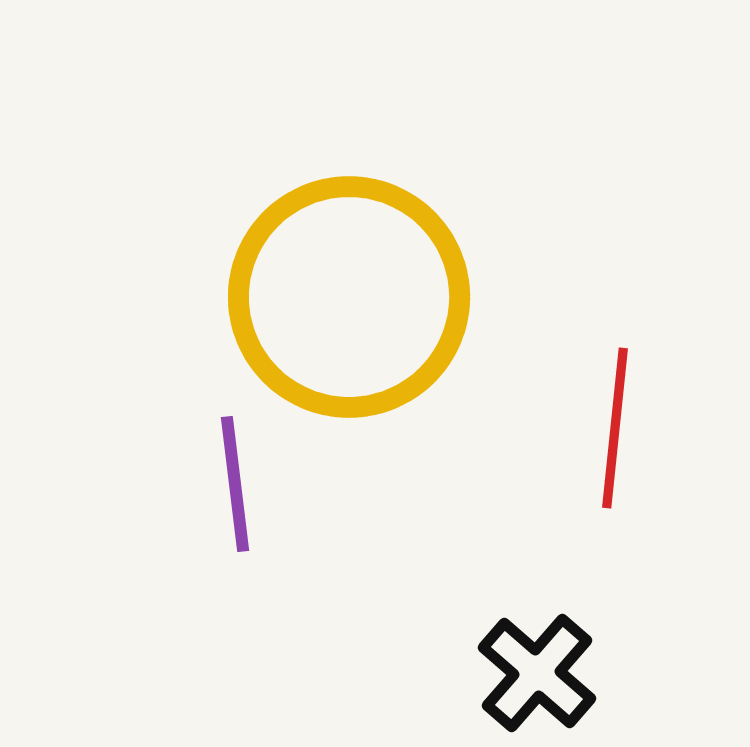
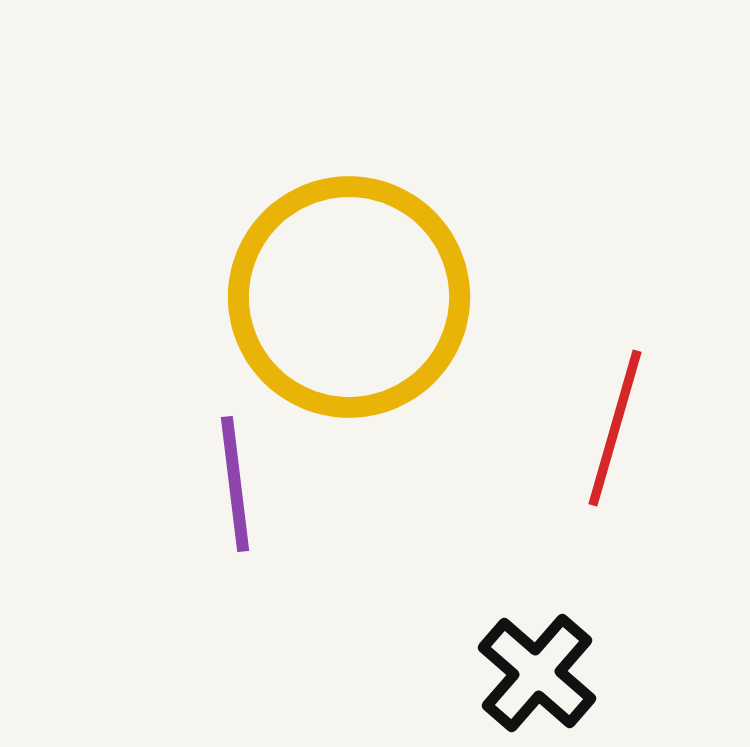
red line: rotated 10 degrees clockwise
